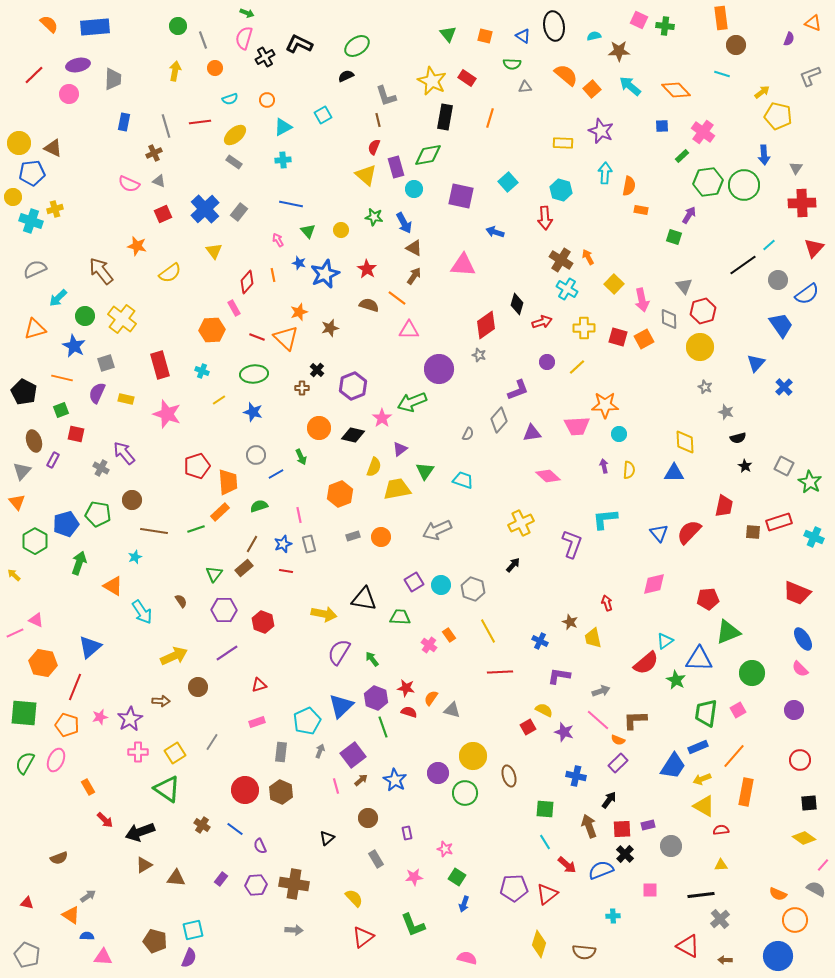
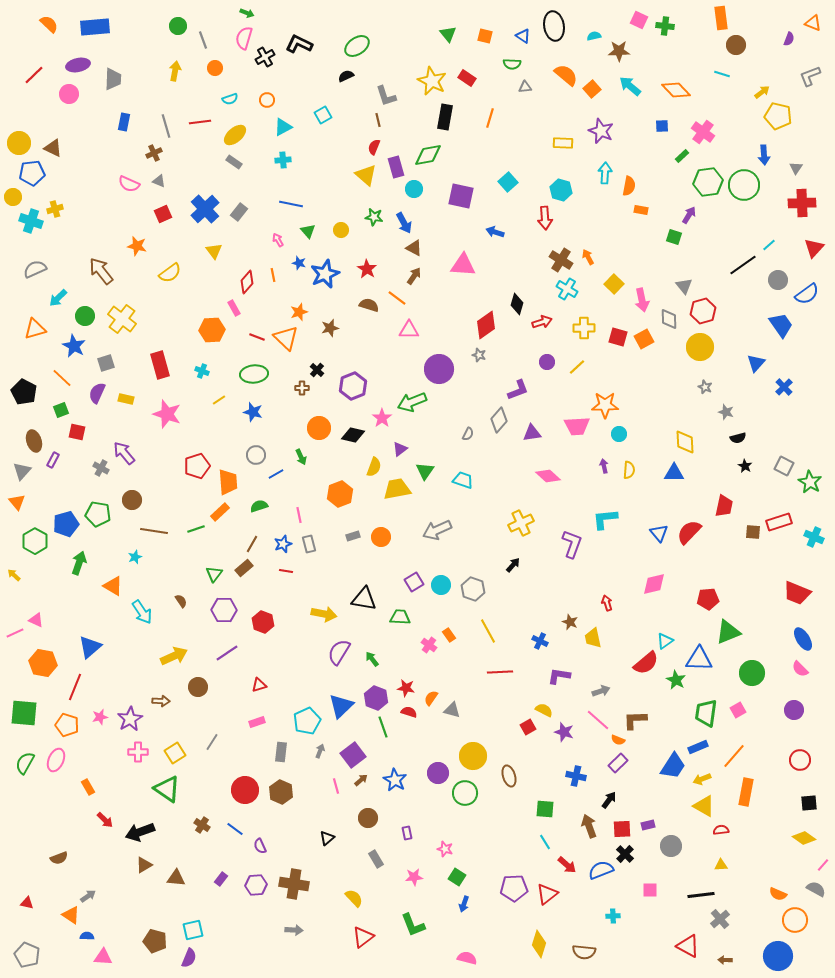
orange line at (62, 378): rotated 30 degrees clockwise
red square at (76, 434): moved 1 px right, 2 px up
